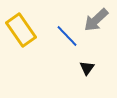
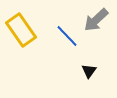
black triangle: moved 2 px right, 3 px down
